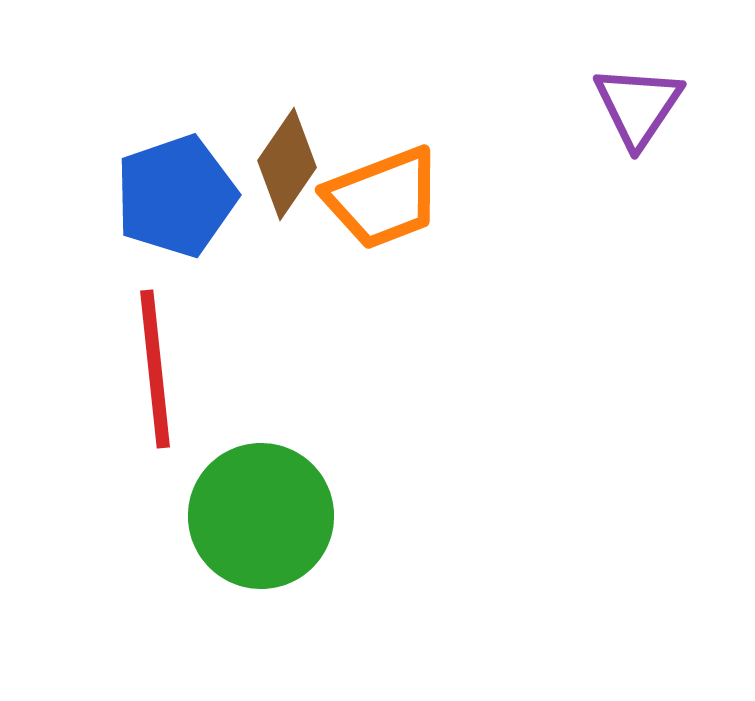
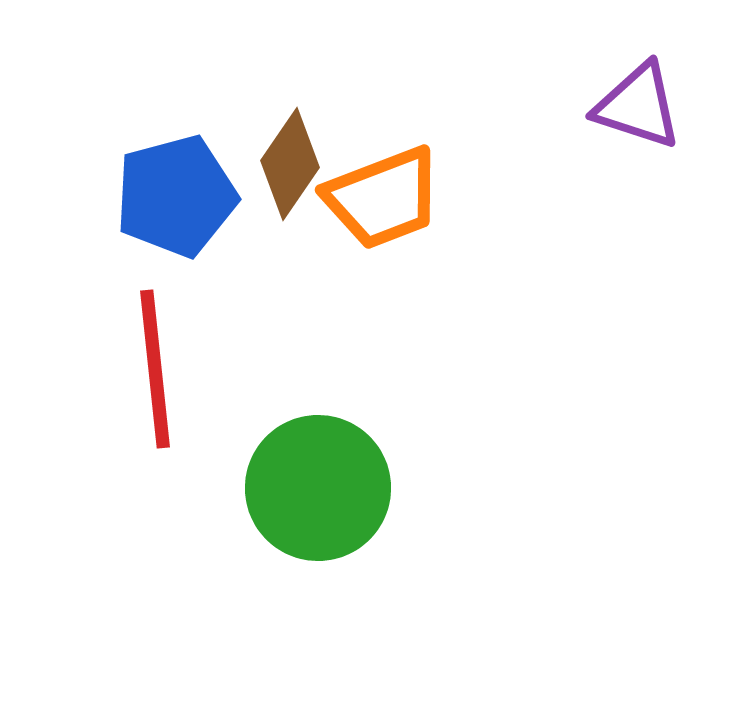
purple triangle: rotated 46 degrees counterclockwise
brown diamond: moved 3 px right
blue pentagon: rotated 4 degrees clockwise
green circle: moved 57 px right, 28 px up
